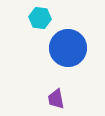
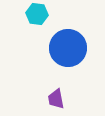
cyan hexagon: moved 3 px left, 4 px up
